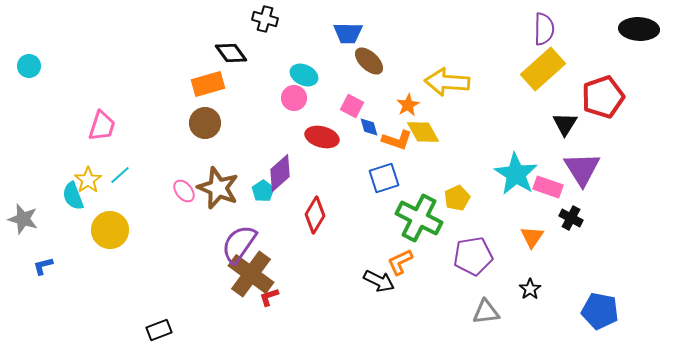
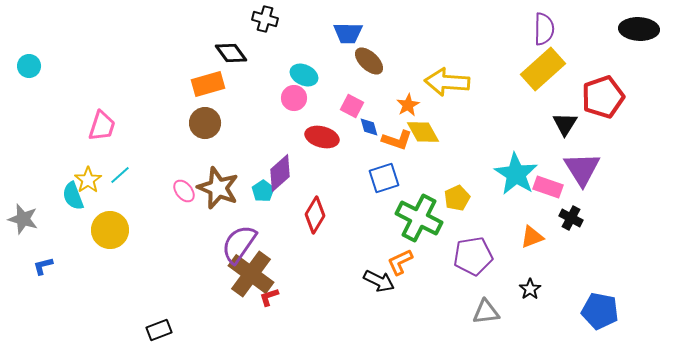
orange triangle at (532, 237): rotated 35 degrees clockwise
